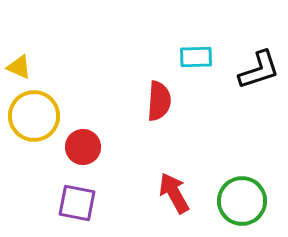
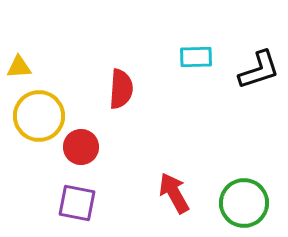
yellow triangle: rotated 28 degrees counterclockwise
red semicircle: moved 38 px left, 12 px up
yellow circle: moved 5 px right
red circle: moved 2 px left
green circle: moved 2 px right, 2 px down
